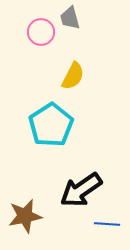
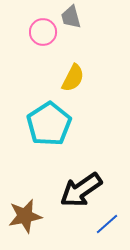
gray trapezoid: moved 1 px right, 1 px up
pink circle: moved 2 px right
yellow semicircle: moved 2 px down
cyan pentagon: moved 2 px left, 1 px up
blue line: rotated 45 degrees counterclockwise
